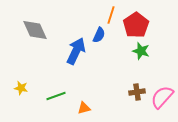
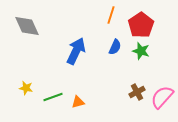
red pentagon: moved 5 px right
gray diamond: moved 8 px left, 4 px up
blue semicircle: moved 16 px right, 12 px down
yellow star: moved 5 px right
brown cross: rotated 21 degrees counterclockwise
green line: moved 3 px left, 1 px down
orange triangle: moved 6 px left, 6 px up
